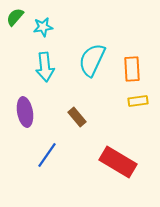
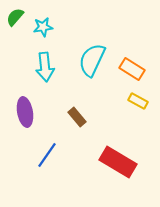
orange rectangle: rotated 55 degrees counterclockwise
yellow rectangle: rotated 36 degrees clockwise
